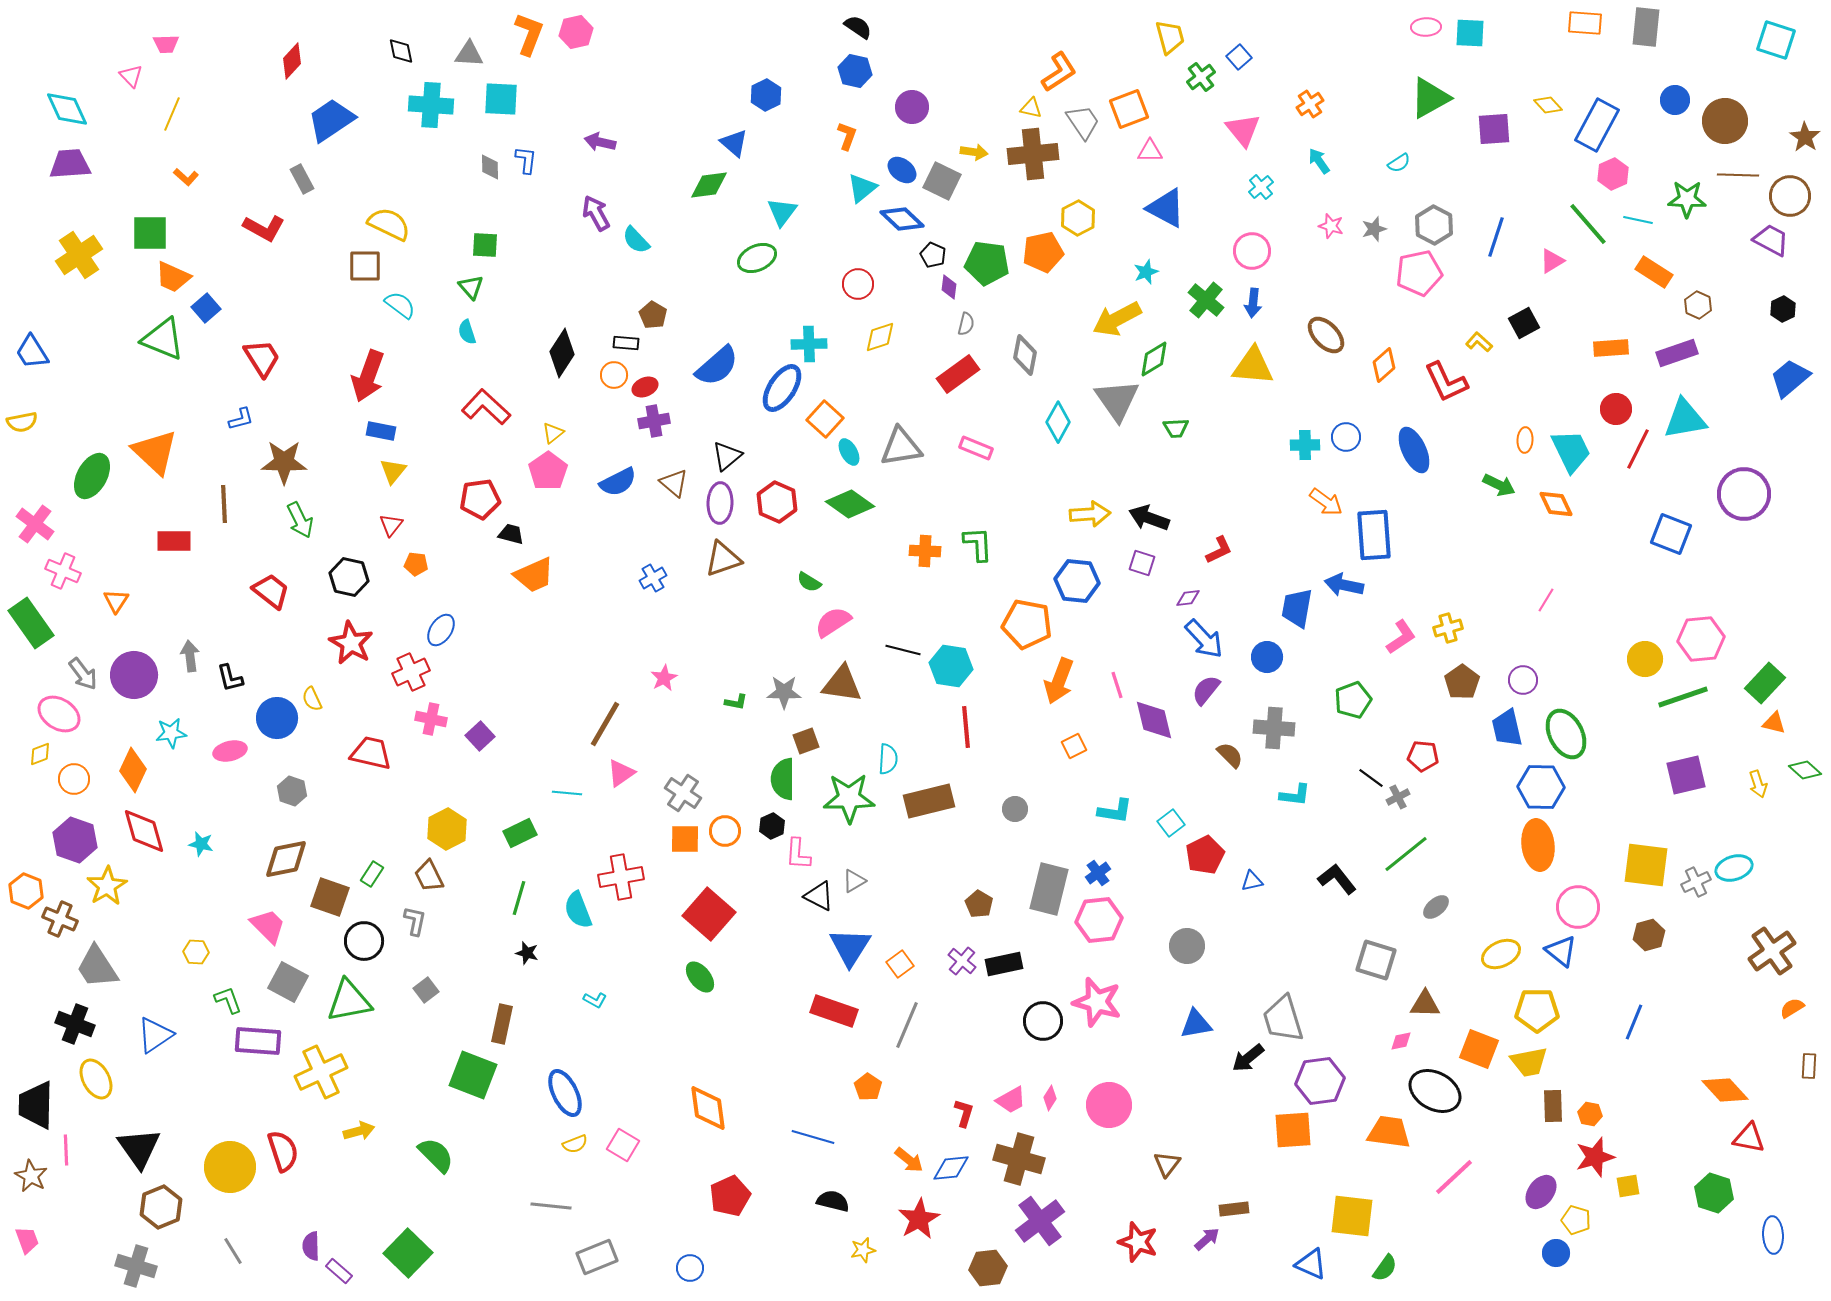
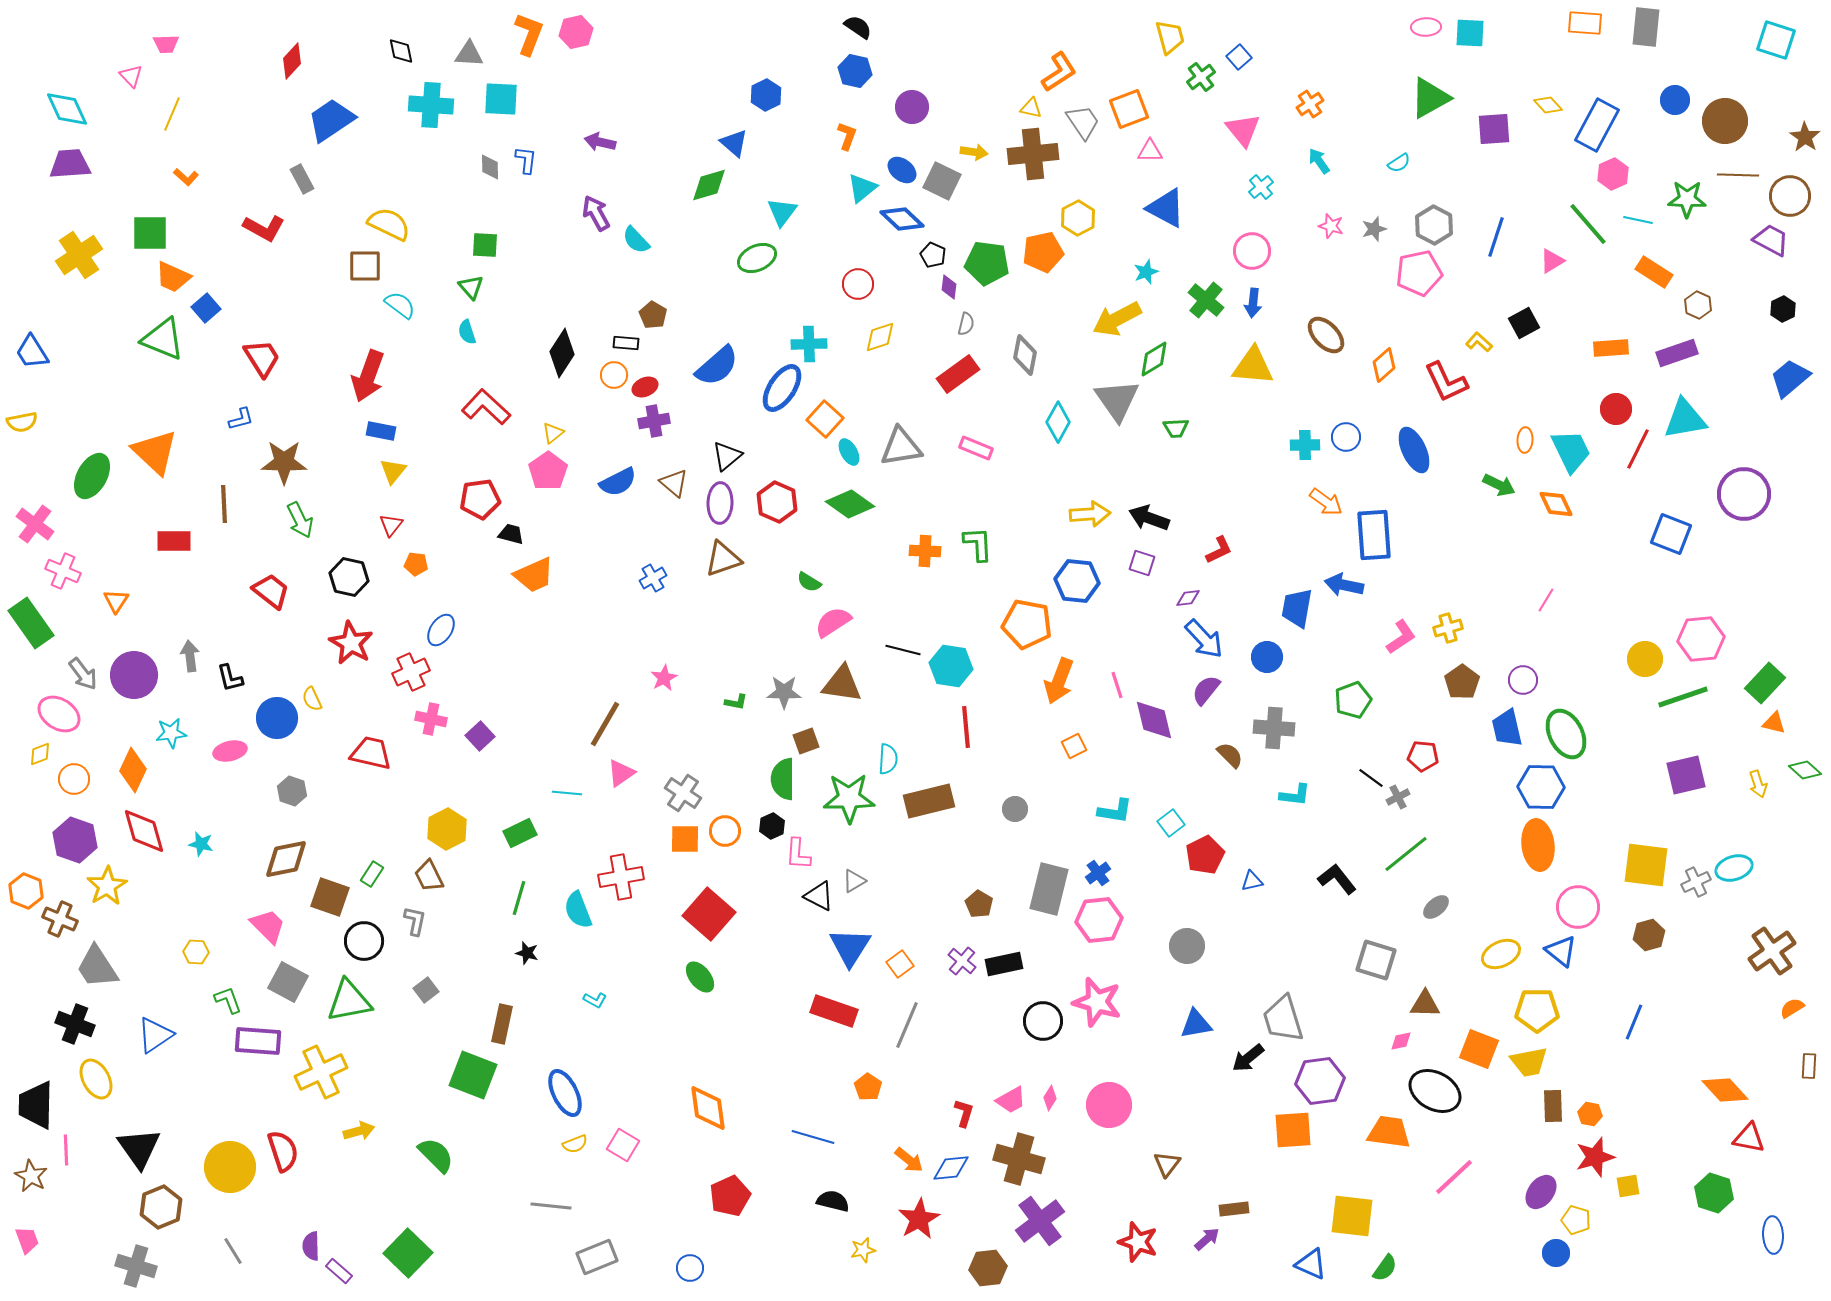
green diamond at (709, 185): rotated 9 degrees counterclockwise
